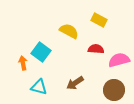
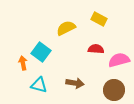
yellow rectangle: moved 1 px up
yellow semicircle: moved 3 px left, 3 px up; rotated 54 degrees counterclockwise
brown arrow: rotated 138 degrees counterclockwise
cyan triangle: moved 2 px up
